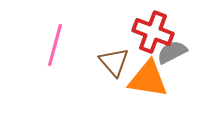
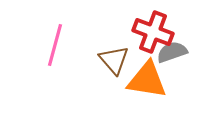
gray semicircle: rotated 8 degrees clockwise
brown triangle: moved 2 px up
orange triangle: moved 1 px left, 1 px down
